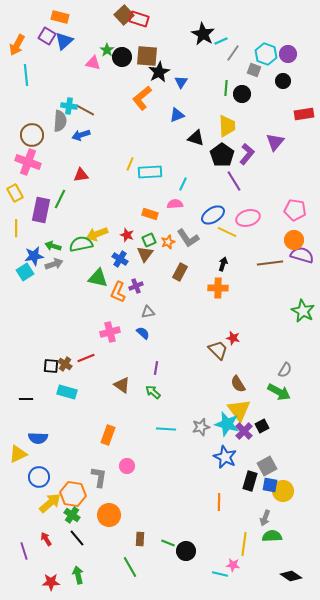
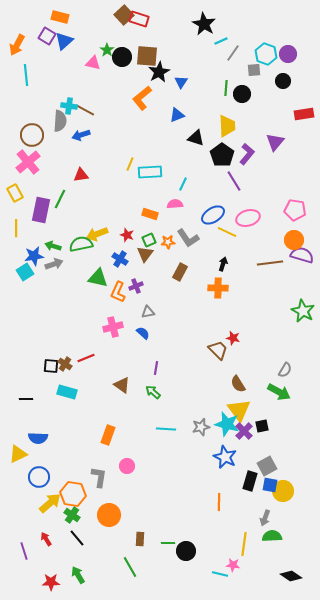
black star at (203, 34): moved 1 px right, 10 px up
gray square at (254, 70): rotated 24 degrees counterclockwise
pink cross at (28, 162): rotated 30 degrees clockwise
orange star at (168, 242): rotated 16 degrees clockwise
pink cross at (110, 332): moved 3 px right, 5 px up
black square at (262, 426): rotated 16 degrees clockwise
green line at (168, 543): rotated 24 degrees counterclockwise
green arrow at (78, 575): rotated 18 degrees counterclockwise
